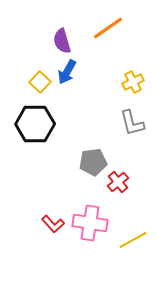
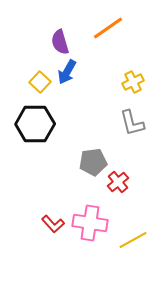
purple semicircle: moved 2 px left, 1 px down
